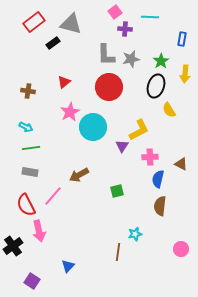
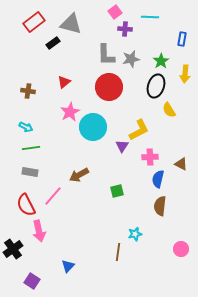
black cross: moved 3 px down
